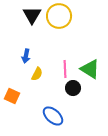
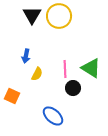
green triangle: moved 1 px right, 1 px up
